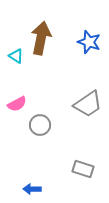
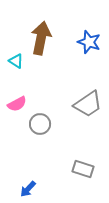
cyan triangle: moved 5 px down
gray circle: moved 1 px up
blue arrow: moved 4 px left; rotated 48 degrees counterclockwise
